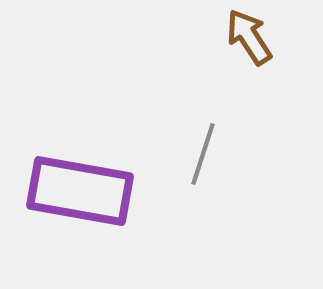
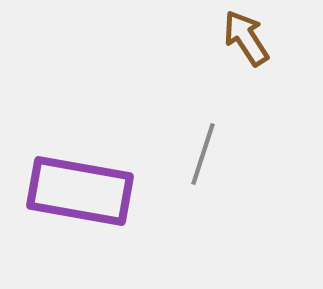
brown arrow: moved 3 px left, 1 px down
